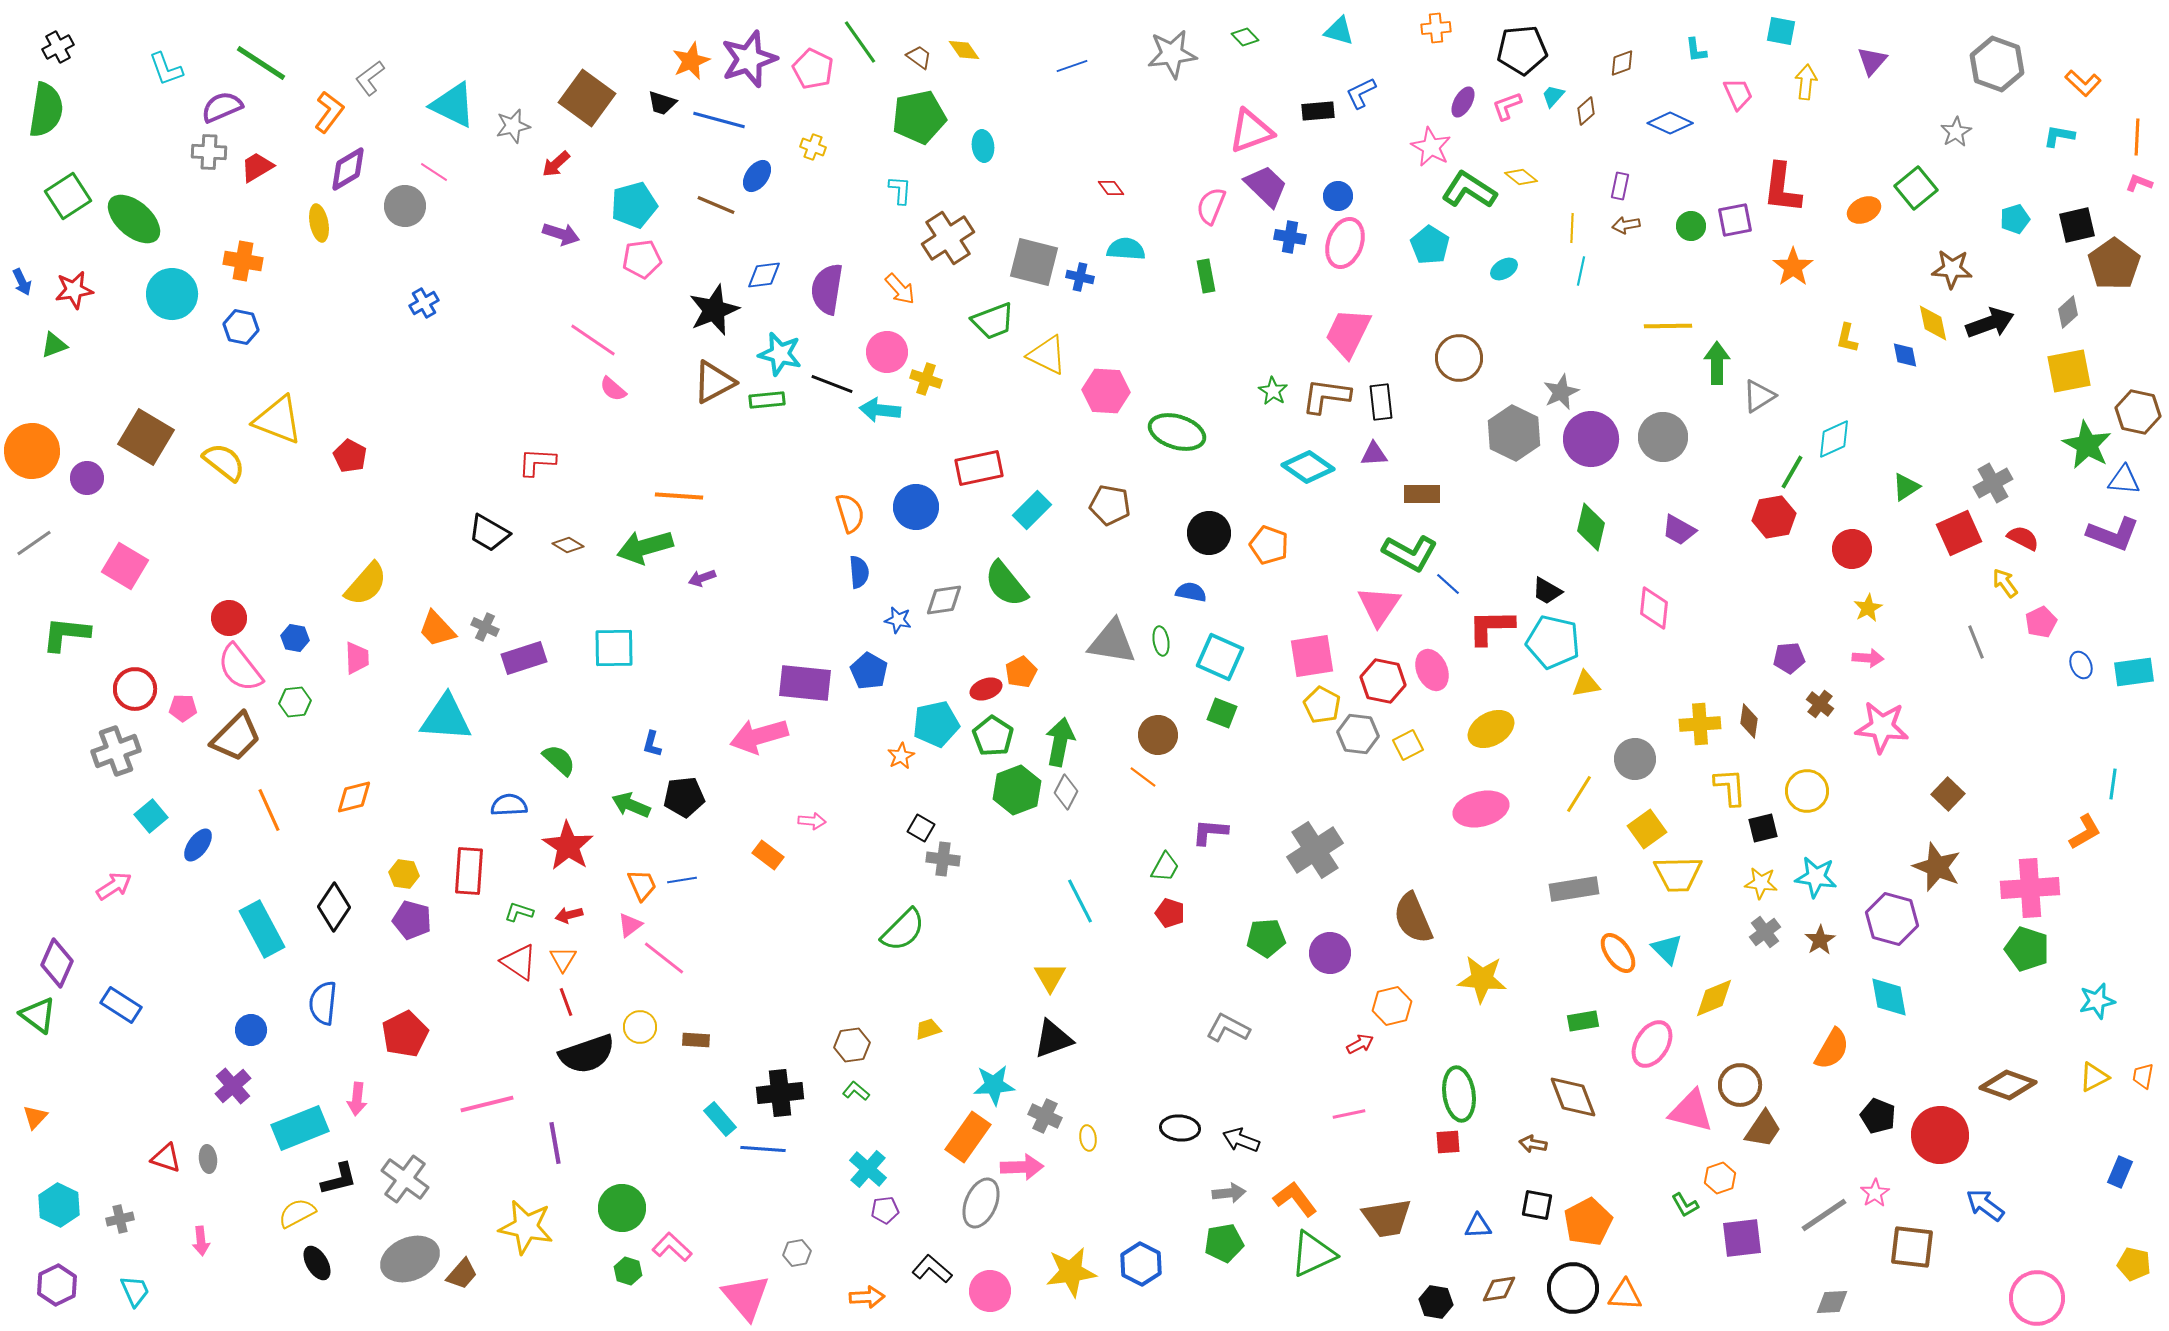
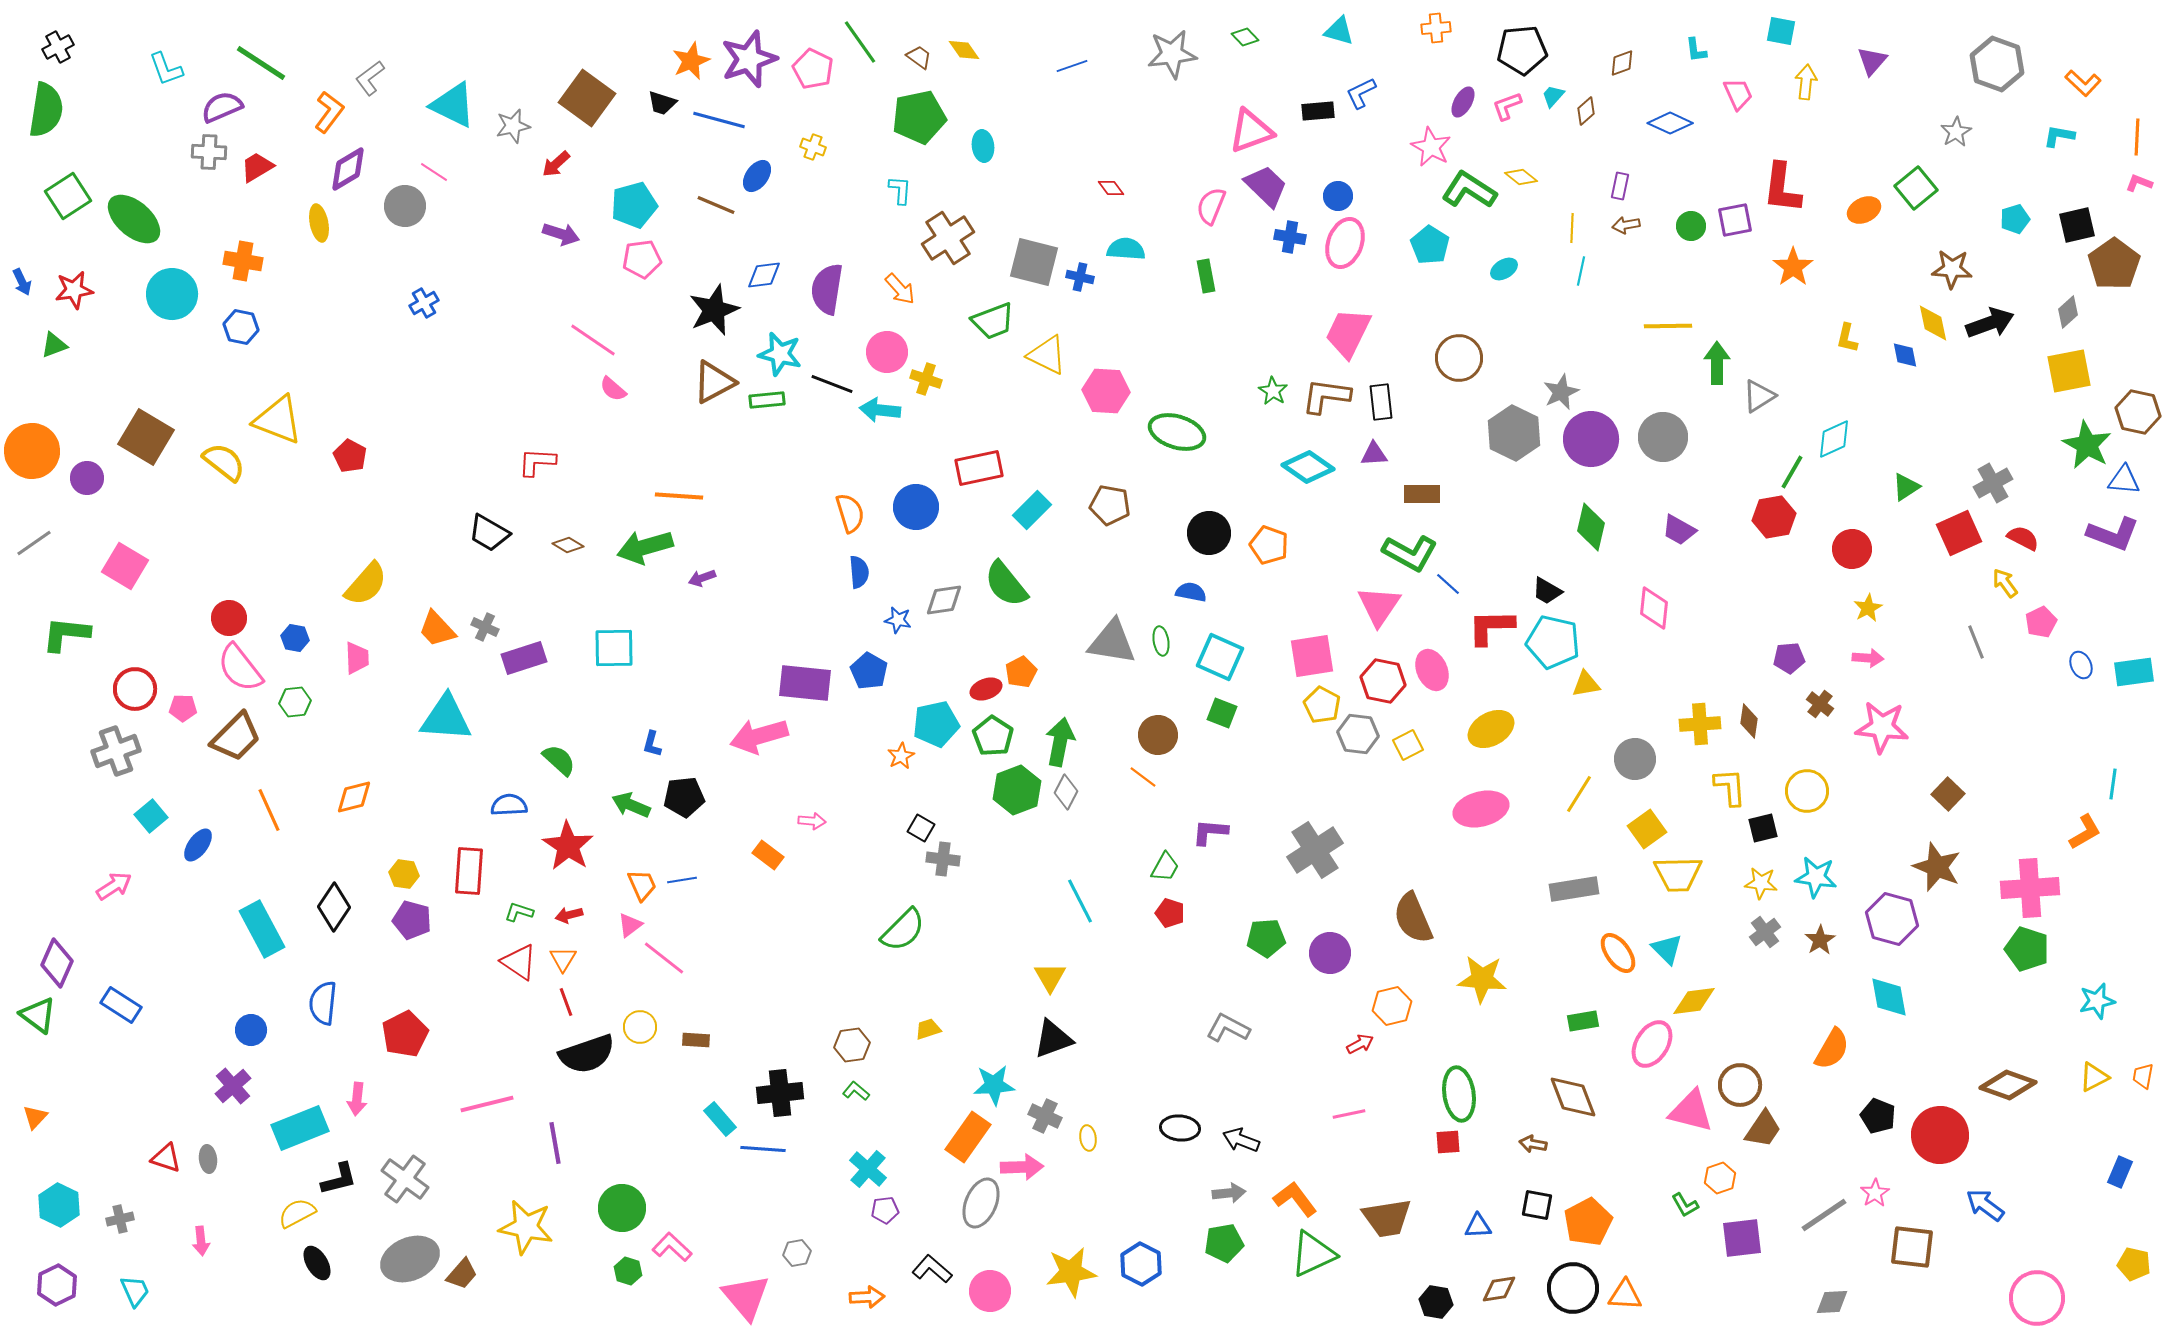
yellow diamond at (1714, 998): moved 20 px left, 3 px down; rotated 15 degrees clockwise
